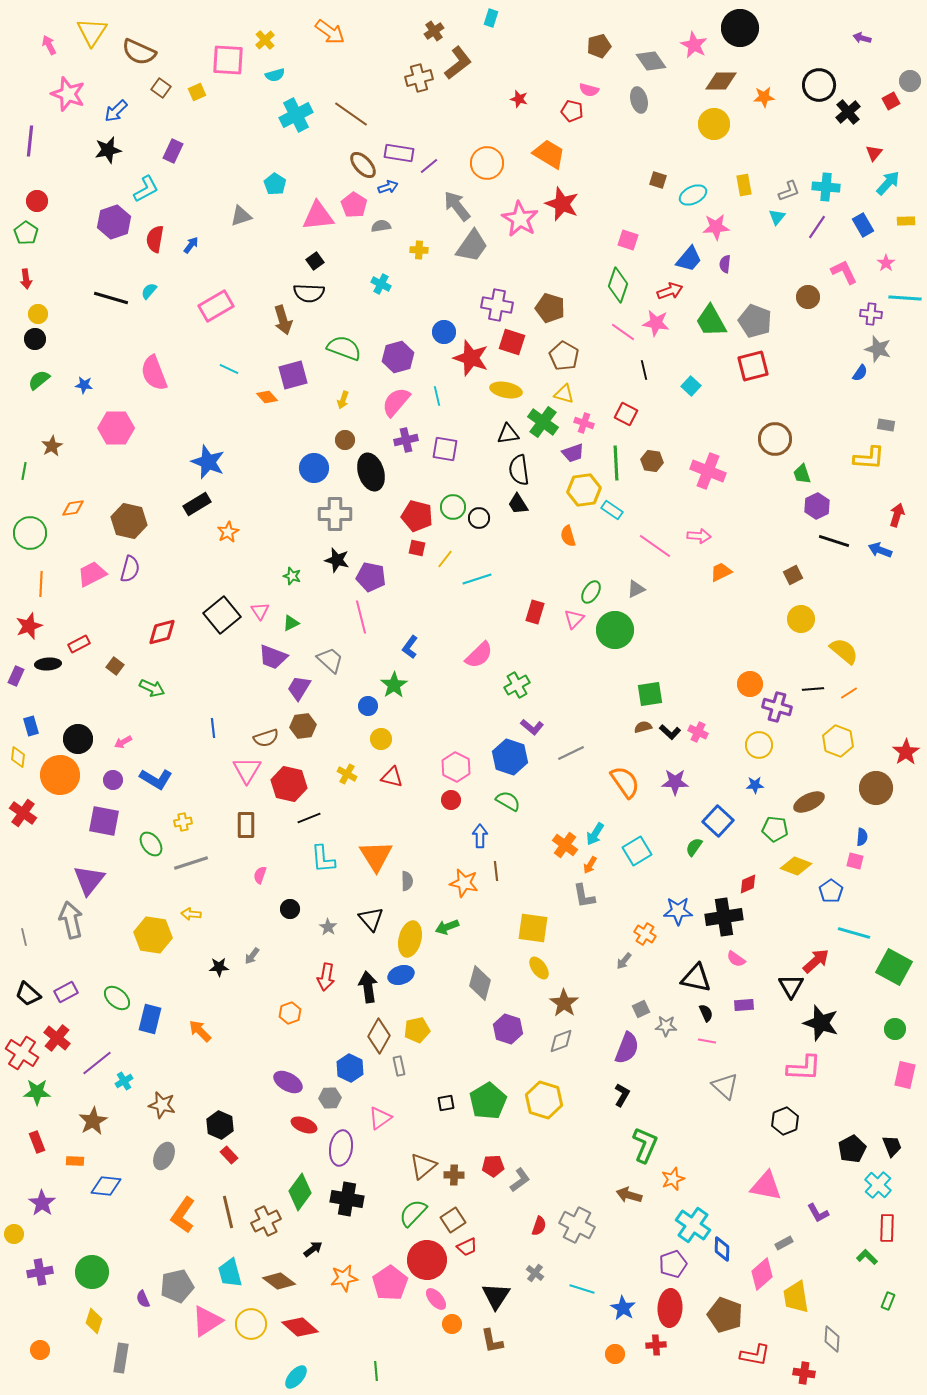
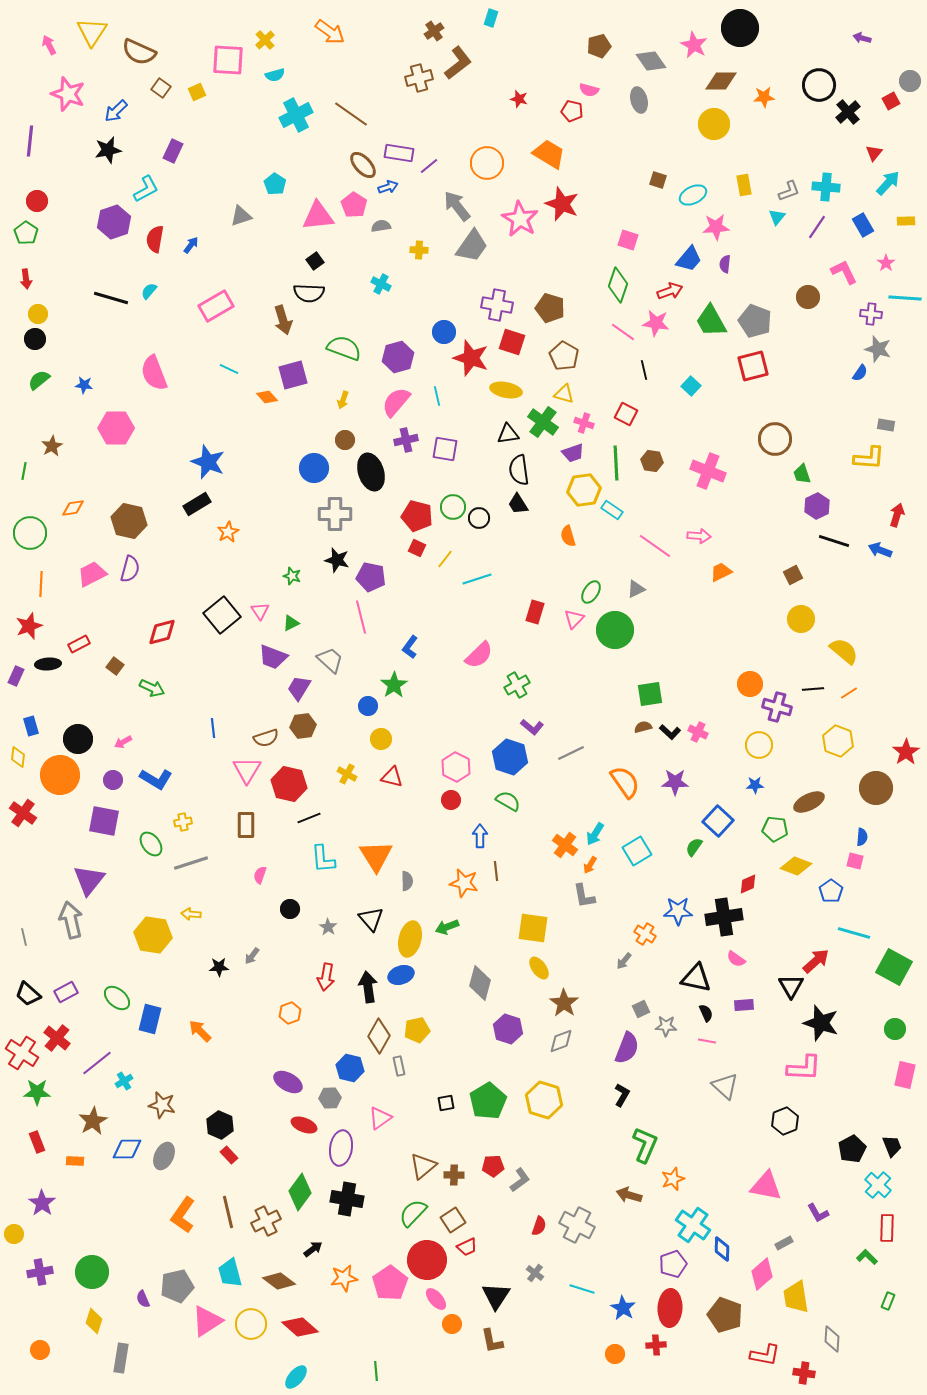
red square at (417, 548): rotated 12 degrees clockwise
blue hexagon at (350, 1068): rotated 12 degrees counterclockwise
blue diamond at (106, 1186): moved 21 px right, 37 px up; rotated 8 degrees counterclockwise
red L-shape at (755, 1355): moved 10 px right
